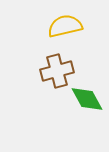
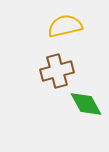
green diamond: moved 1 px left, 5 px down
